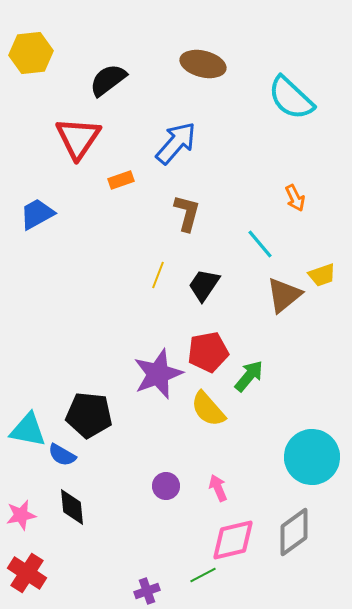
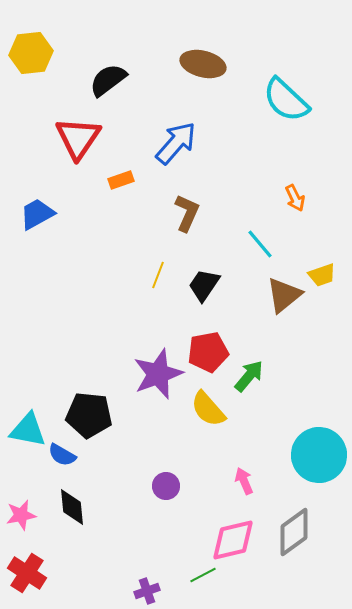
cyan semicircle: moved 5 px left, 2 px down
brown L-shape: rotated 9 degrees clockwise
cyan circle: moved 7 px right, 2 px up
pink arrow: moved 26 px right, 7 px up
